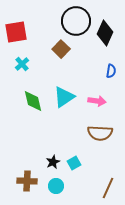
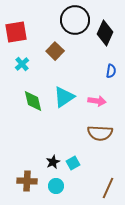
black circle: moved 1 px left, 1 px up
brown square: moved 6 px left, 2 px down
cyan square: moved 1 px left
